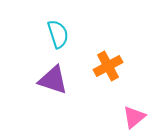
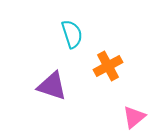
cyan semicircle: moved 14 px right
purple triangle: moved 1 px left, 6 px down
